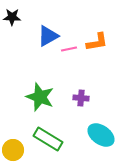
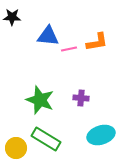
blue triangle: rotated 35 degrees clockwise
green star: moved 3 px down
cyan ellipse: rotated 52 degrees counterclockwise
green rectangle: moved 2 px left
yellow circle: moved 3 px right, 2 px up
